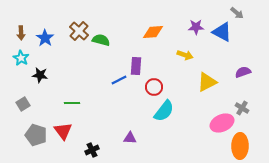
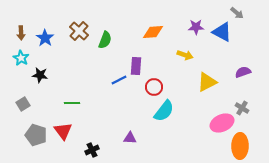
green semicircle: moved 4 px right; rotated 96 degrees clockwise
